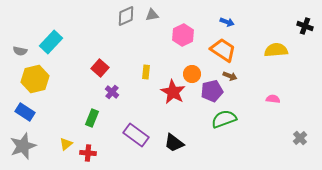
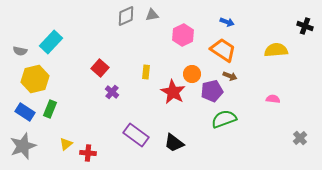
green rectangle: moved 42 px left, 9 px up
